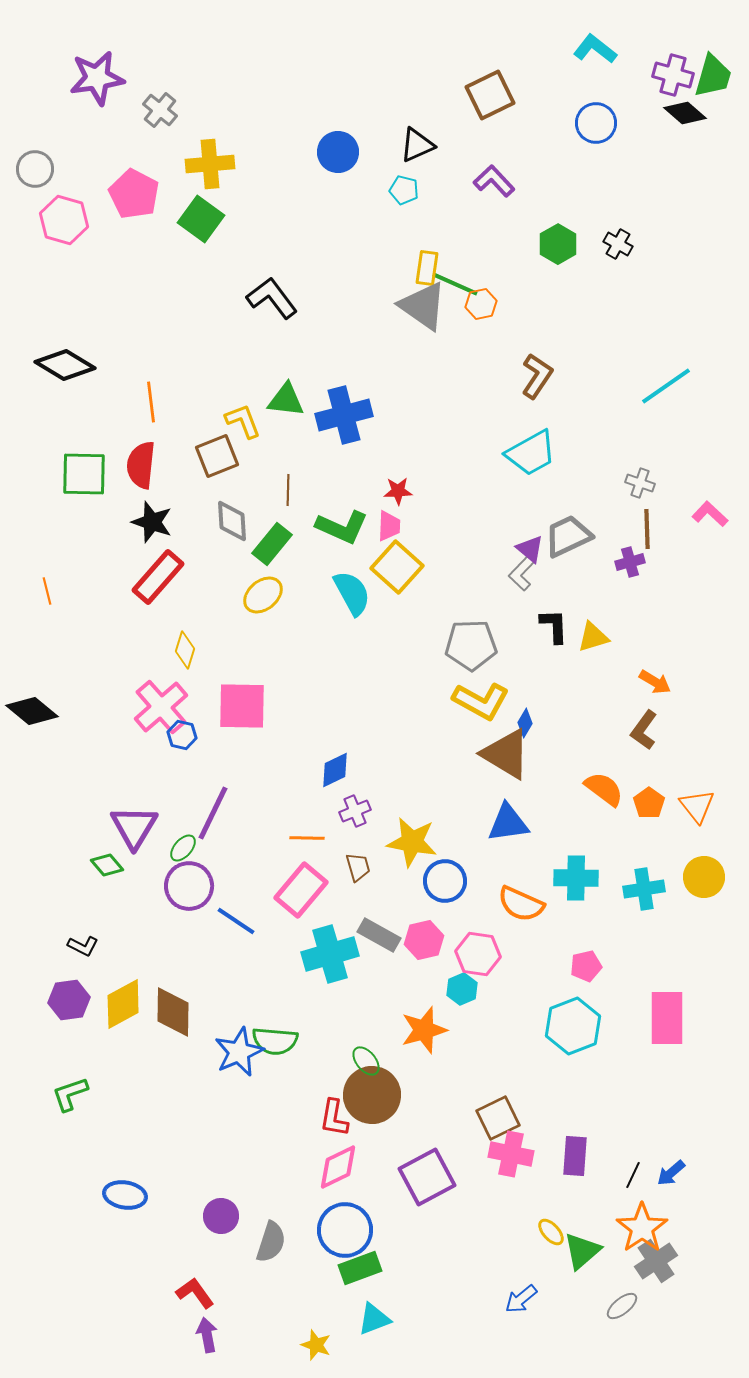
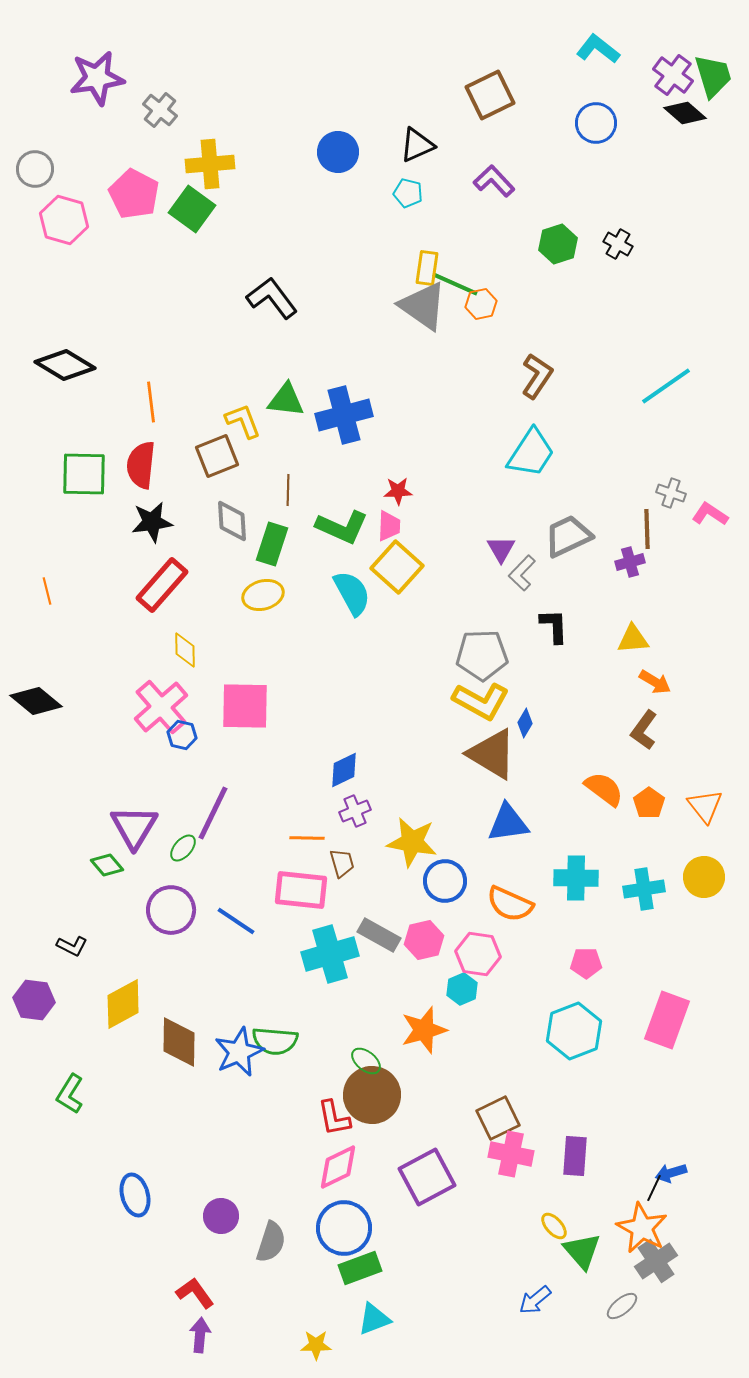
cyan L-shape at (595, 49): moved 3 px right
purple cross at (673, 75): rotated 21 degrees clockwise
green trapezoid at (713, 76): rotated 33 degrees counterclockwise
cyan pentagon at (404, 190): moved 4 px right, 3 px down
green square at (201, 219): moved 9 px left, 10 px up
green hexagon at (558, 244): rotated 12 degrees clockwise
cyan trapezoid at (531, 453): rotated 28 degrees counterclockwise
gray cross at (640, 483): moved 31 px right, 10 px down
pink L-shape at (710, 514): rotated 9 degrees counterclockwise
black star at (152, 522): rotated 27 degrees counterclockwise
green rectangle at (272, 544): rotated 21 degrees counterclockwise
purple triangle at (530, 549): moved 29 px left; rotated 20 degrees clockwise
red rectangle at (158, 577): moved 4 px right, 8 px down
yellow ellipse at (263, 595): rotated 24 degrees clockwise
yellow triangle at (593, 637): moved 40 px right, 2 px down; rotated 12 degrees clockwise
gray pentagon at (471, 645): moved 11 px right, 10 px down
yellow diamond at (185, 650): rotated 18 degrees counterclockwise
pink square at (242, 706): moved 3 px right
black diamond at (32, 711): moved 4 px right, 10 px up
brown triangle at (506, 754): moved 14 px left
blue diamond at (335, 770): moved 9 px right
orange triangle at (697, 806): moved 8 px right
brown trapezoid at (358, 867): moved 16 px left, 4 px up
purple circle at (189, 886): moved 18 px left, 24 px down
pink rectangle at (301, 890): rotated 56 degrees clockwise
orange semicircle at (521, 904): moved 11 px left
black L-shape at (83, 946): moved 11 px left
pink pentagon at (586, 966): moved 3 px up; rotated 12 degrees clockwise
purple hexagon at (69, 1000): moved 35 px left; rotated 15 degrees clockwise
brown diamond at (173, 1012): moved 6 px right, 30 px down
pink rectangle at (667, 1018): moved 2 px down; rotated 20 degrees clockwise
cyan hexagon at (573, 1026): moved 1 px right, 5 px down
green ellipse at (366, 1061): rotated 12 degrees counterclockwise
green L-shape at (70, 1094): rotated 39 degrees counterclockwise
red L-shape at (334, 1118): rotated 21 degrees counterclockwise
blue arrow at (671, 1173): rotated 24 degrees clockwise
black line at (633, 1175): moved 21 px right, 13 px down
blue ellipse at (125, 1195): moved 10 px right; rotated 66 degrees clockwise
orange star at (642, 1228): rotated 9 degrees counterclockwise
blue circle at (345, 1230): moved 1 px left, 2 px up
yellow ellipse at (551, 1232): moved 3 px right, 6 px up
green triangle at (582, 1251): rotated 30 degrees counterclockwise
blue arrow at (521, 1299): moved 14 px right, 1 px down
purple arrow at (207, 1335): moved 7 px left; rotated 16 degrees clockwise
yellow star at (316, 1345): rotated 20 degrees counterclockwise
